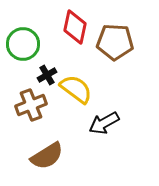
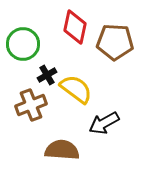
brown semicircle: moved 15 px right, 6 px up; rotated 144 degrees counterclockwise
